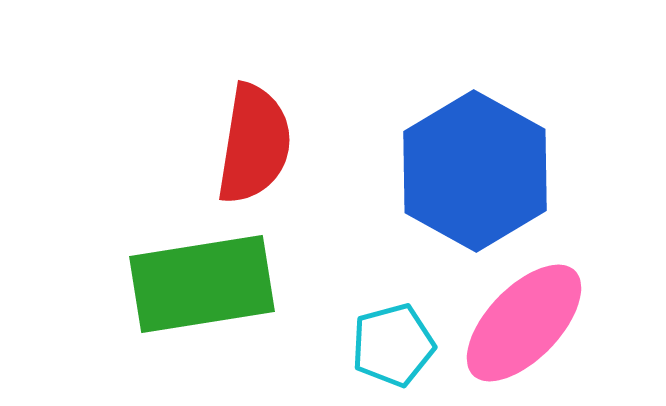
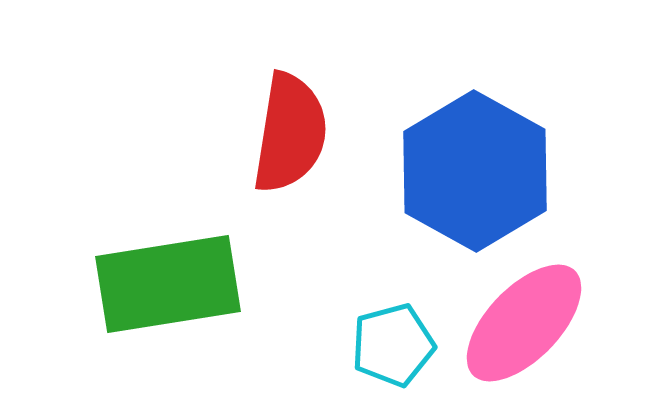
red semicircle: moved 36 px right, 11 px up
green rectangle: moved 34 px left
